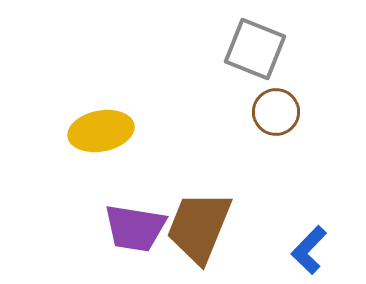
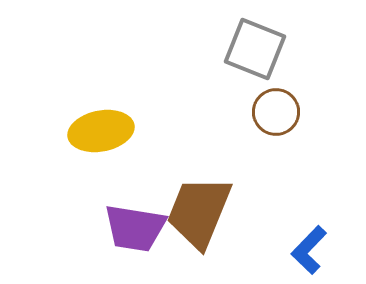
brown trapezoid: moved 15 px up
